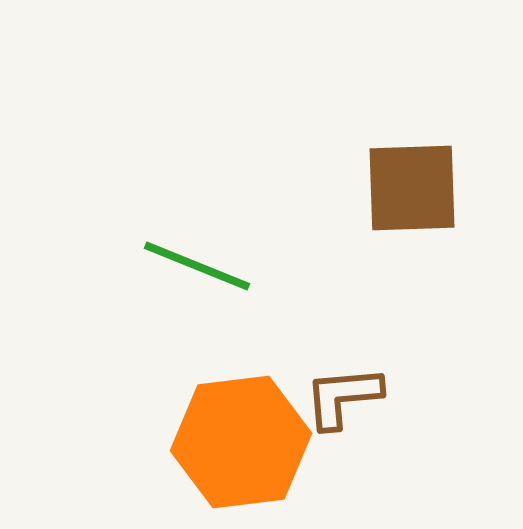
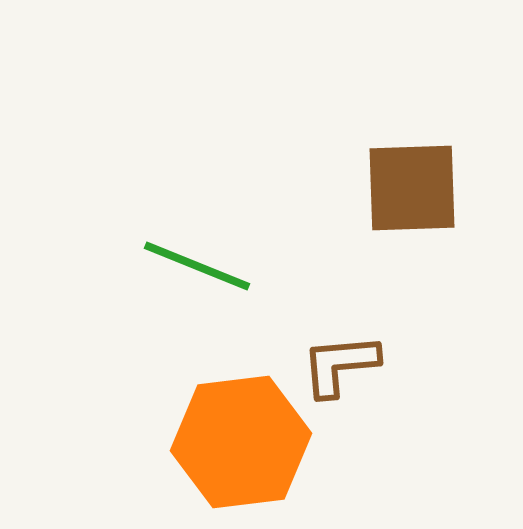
brown L-shape: moved 3 px left, 32 px up
